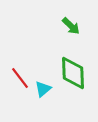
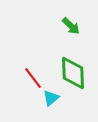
red line: moved 13 px right
cyan triangle: moved 8 px right, 9 px down
